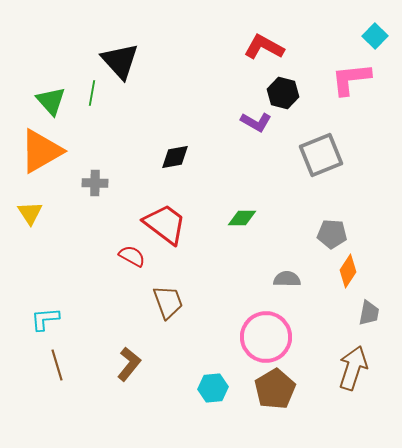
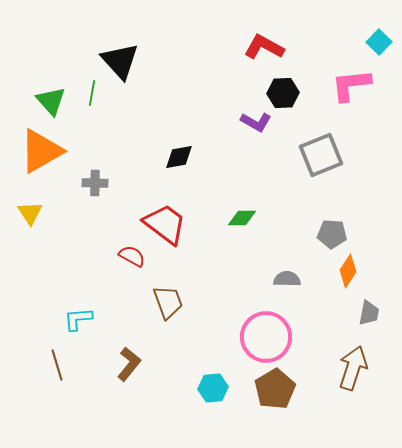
cyan square: moved 4 px right, 6 px down
pink L-shape: moved 6 px down
black hexagon: rotated 16 degrees counterclockwise
black diamond: moved 4 px right
cyan L-shape: moved 33 px right
